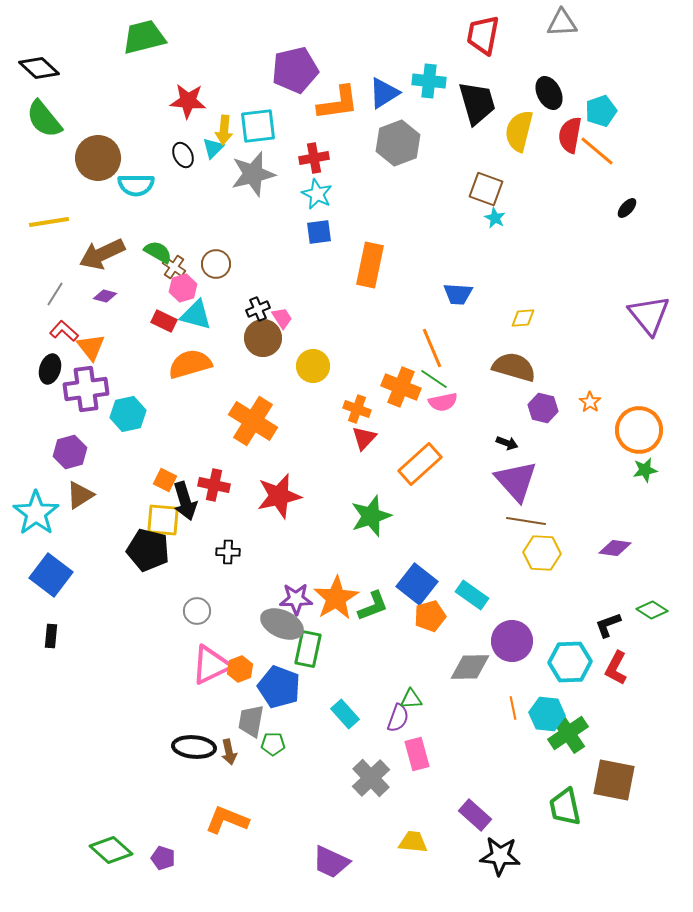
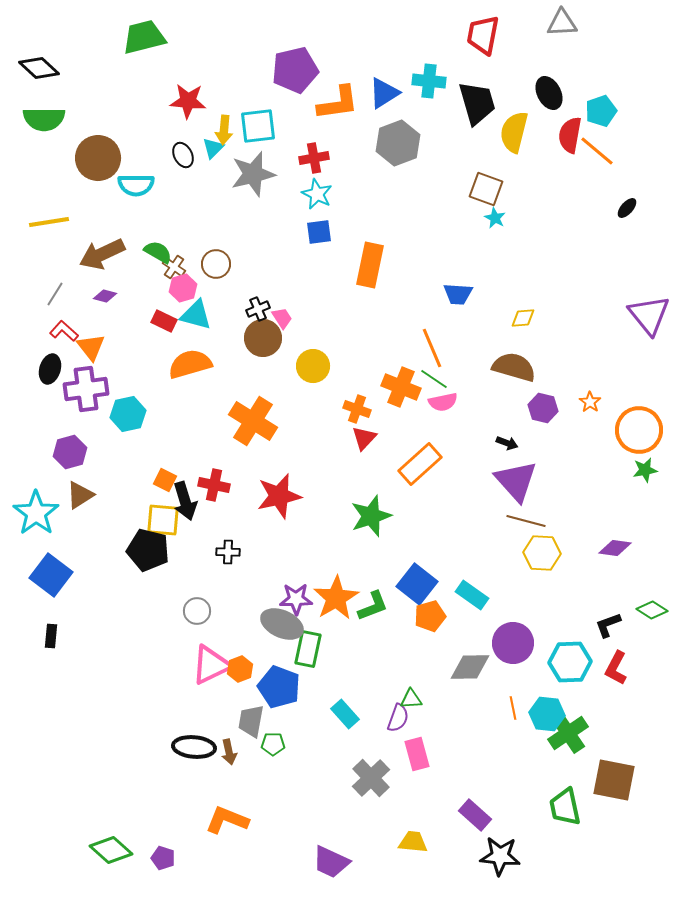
green semicircle at (44, 119): rotated 51 degrees counterclockwise
yellow semicircle at (519, 131): moved 5 px left, 1 px down
brown line at (526, 521): rotated 6 degrees clockwise
purple circle at (512, 641): moved 1 px right, 2 px down
